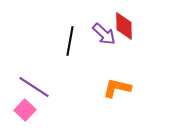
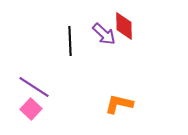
black line: rotated 12 degrees counterclockwise
orange L-shape: moved 2 px right, 16 px down
pink square: moved 6 px right, 1 px up
